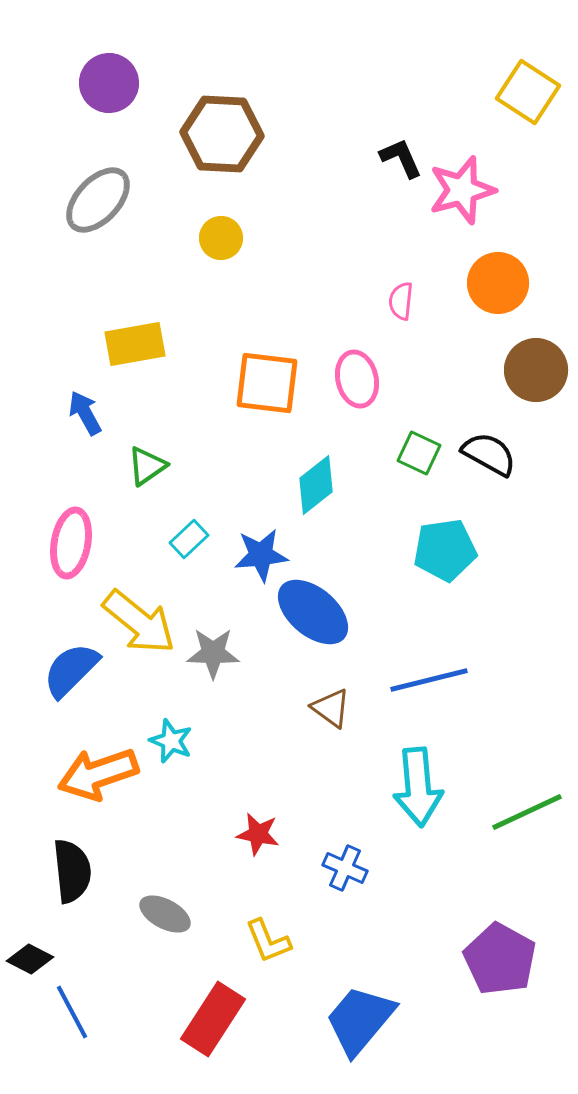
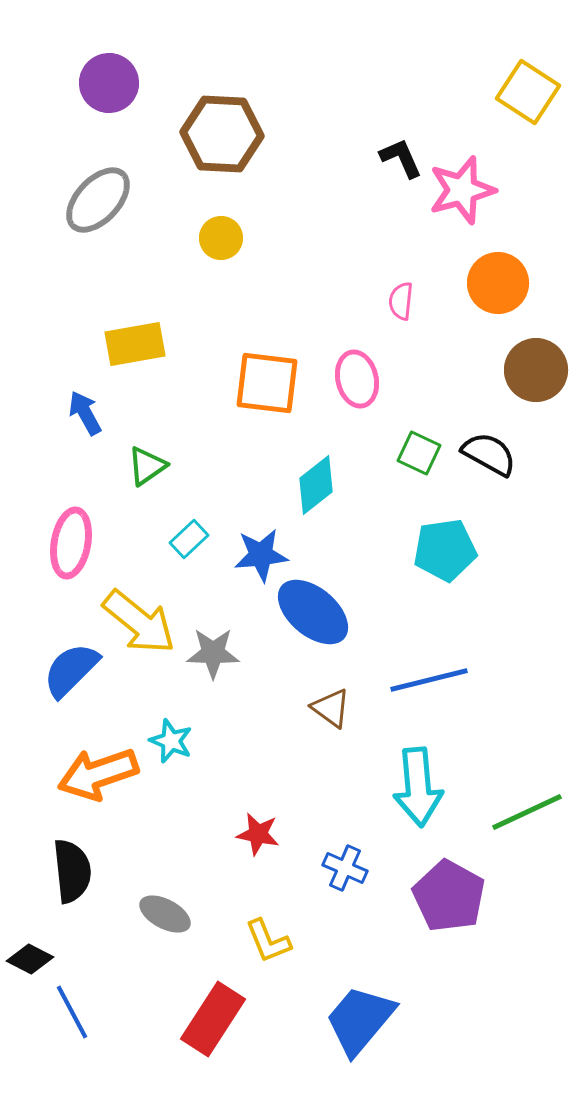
purple pentagon at (500, 959): moved 51 px left, 63 px up
